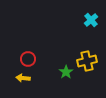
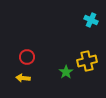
cyan cross: rotated 24 degrees counterclockwise
red circle: moved 1 px left, 2 px up
